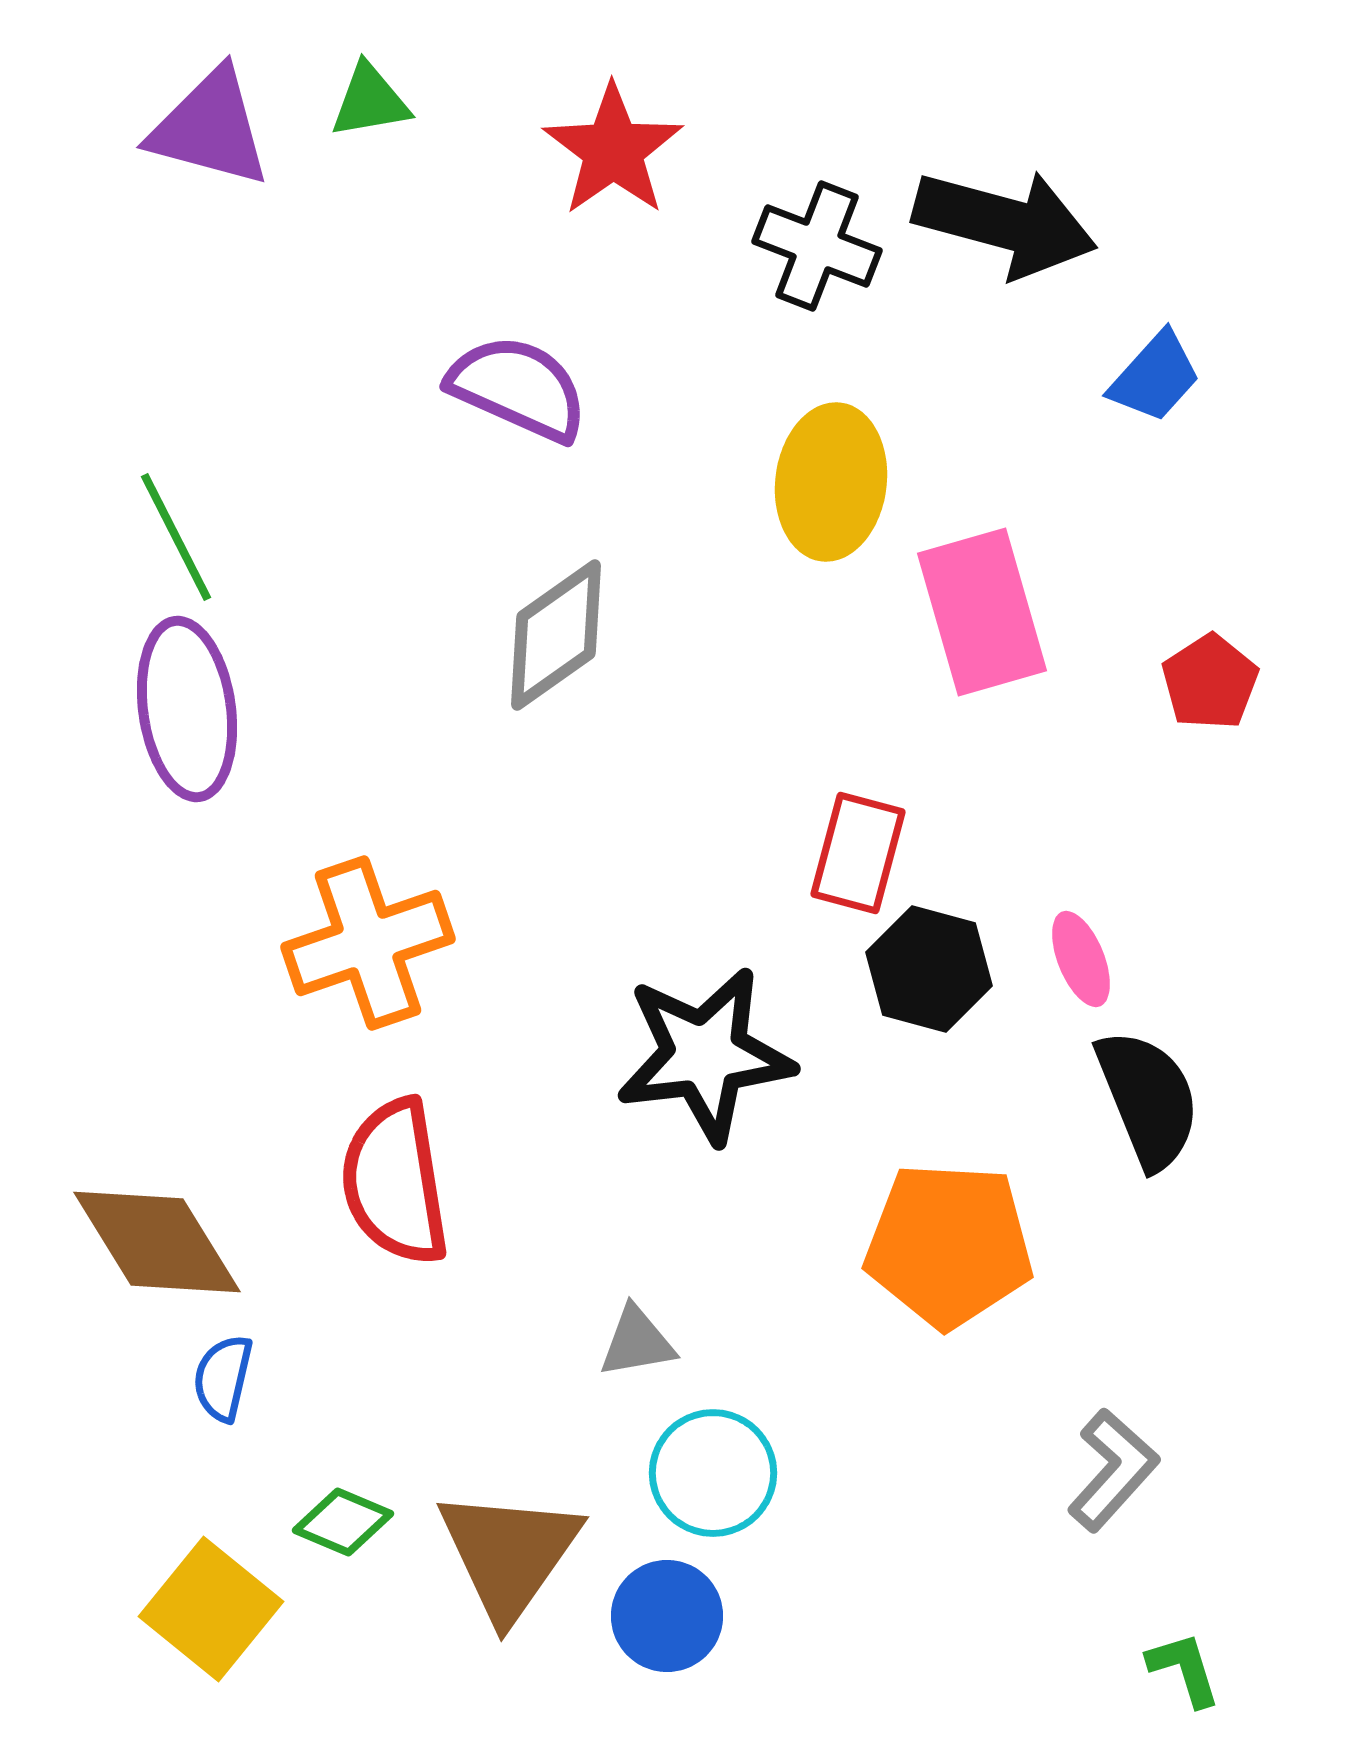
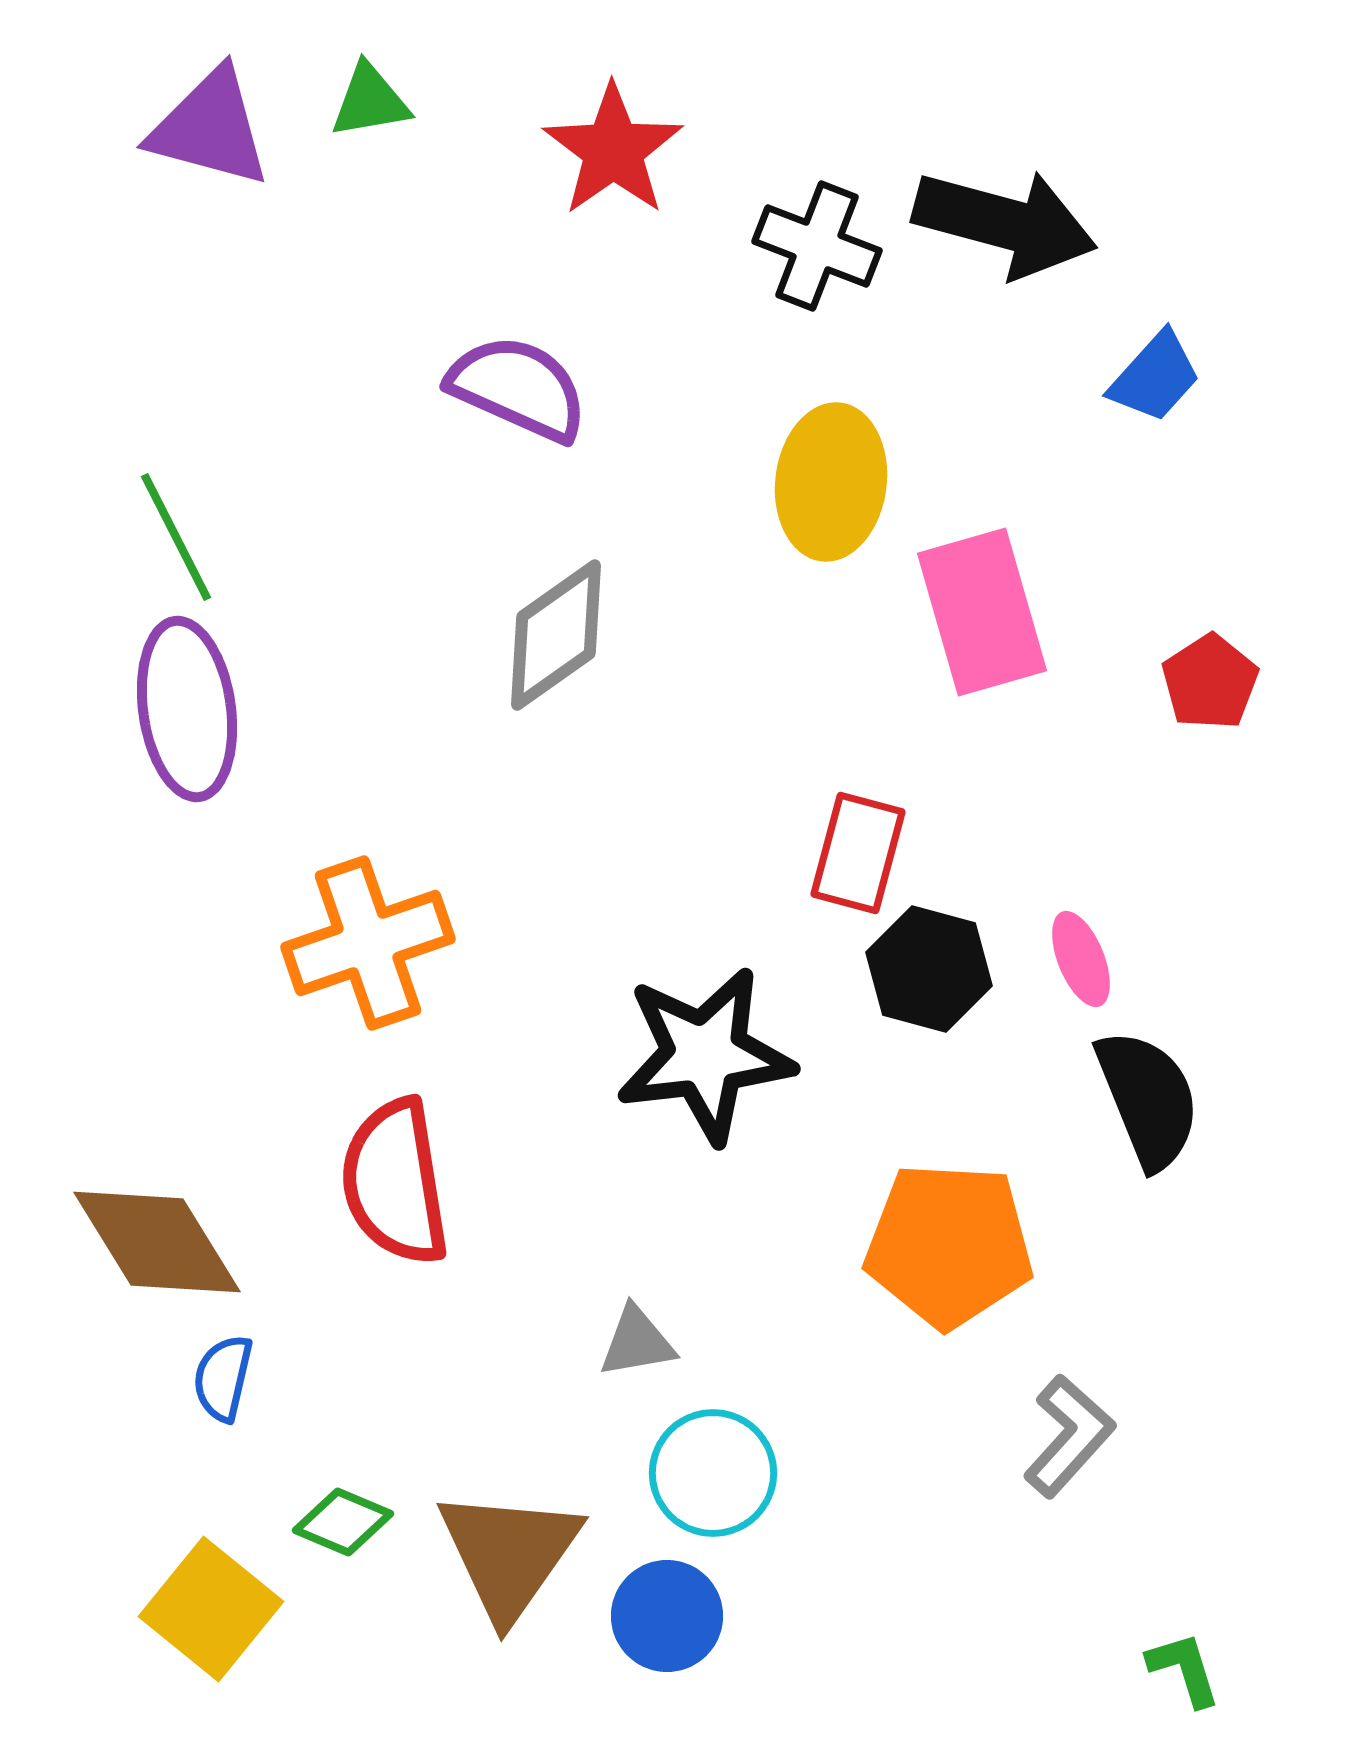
gray L-shape: moved 44 px left, 34 px up
